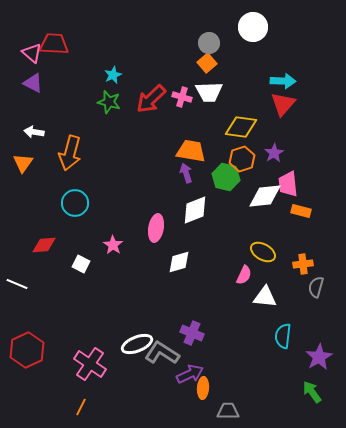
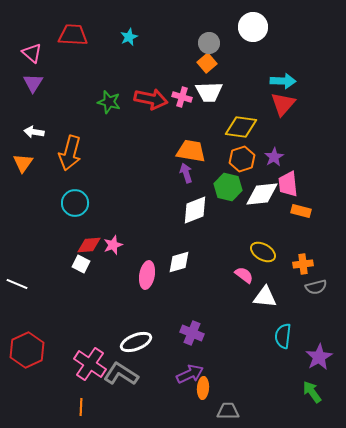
red trapezoid at (54, 44): moved 19 px right, 9 px up
cyan star at (113, 75): moved 16 px right, 38 px up
purple triangle at (33, 83): rotated 35 degrees clockwise
red arrow at (151, 99): rotated 124 degrees counterclockwise
purple star at (274, 153): moved 4 px down
green hexagon at (226, 177): moved 2 px right, 10 px down
white diamond at (265, 196): moved 3 px left, 2 px up
pink ellipse at (156, 228): moved 9 px left, 47 px down
red diamond at (44, 245): moved 45 px right
pink star at (113, 245): rotated 18 degrees clockwise
pink semicircle at (244, 275): rotated 78 degrees counterclockwise
gray semicircle at (316, 287): rotated 120 degrees counterclockwise
white ellipse at (137, 344): moved 1 px left, 2 px up
gray L-shape at (162, 353): moved 41 px left, 21 px down
orange line at (81, 407): rotated 24 degrees counterclockwise
